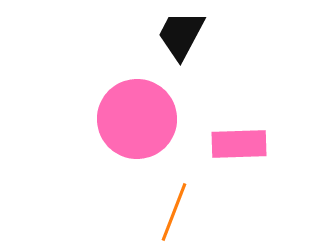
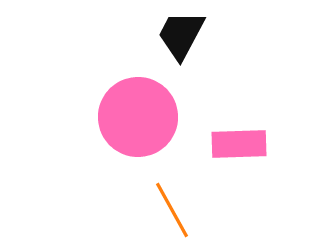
pink circle: moved 1 px right, 2 px up
orange line: moved 2 px left, 2 px up; rotated 50 degrees counterclockwise
